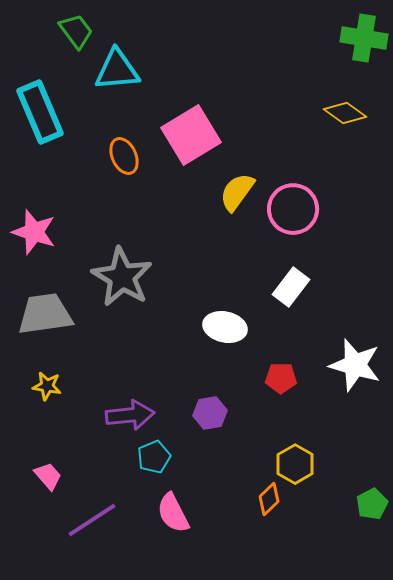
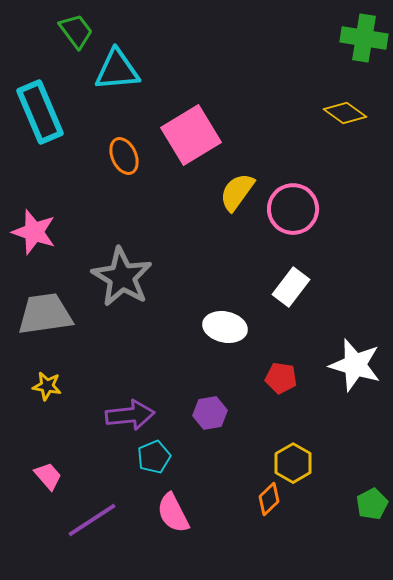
red pentagon: rotated 8 degrees clockwise
yellow hexagon: moved 2 px left, 1 px up
